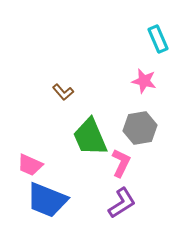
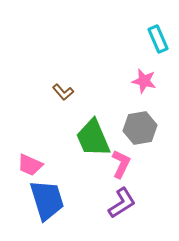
green trapezoid: moved 3 px right, 1 px down
pink L-shape: moved 1 px down
blue trapezoid: rotated 129 degrees counterclockwise
